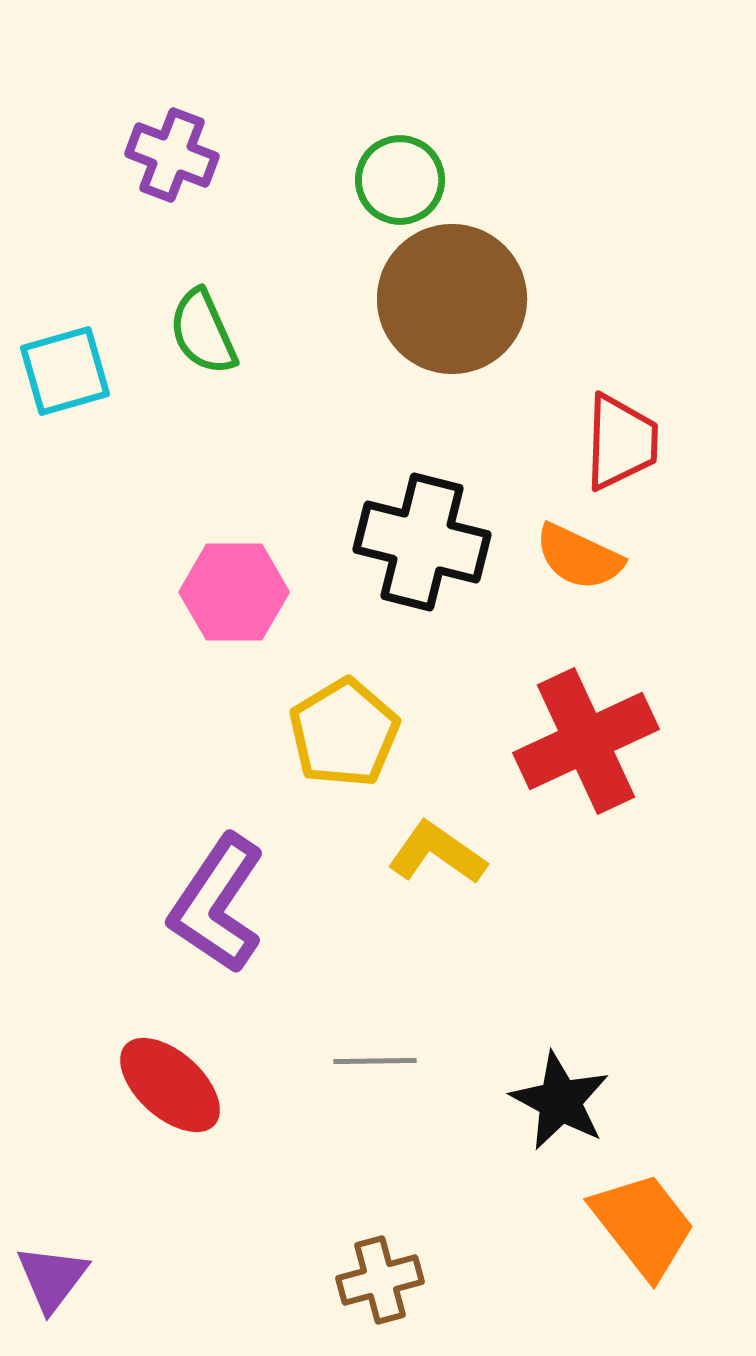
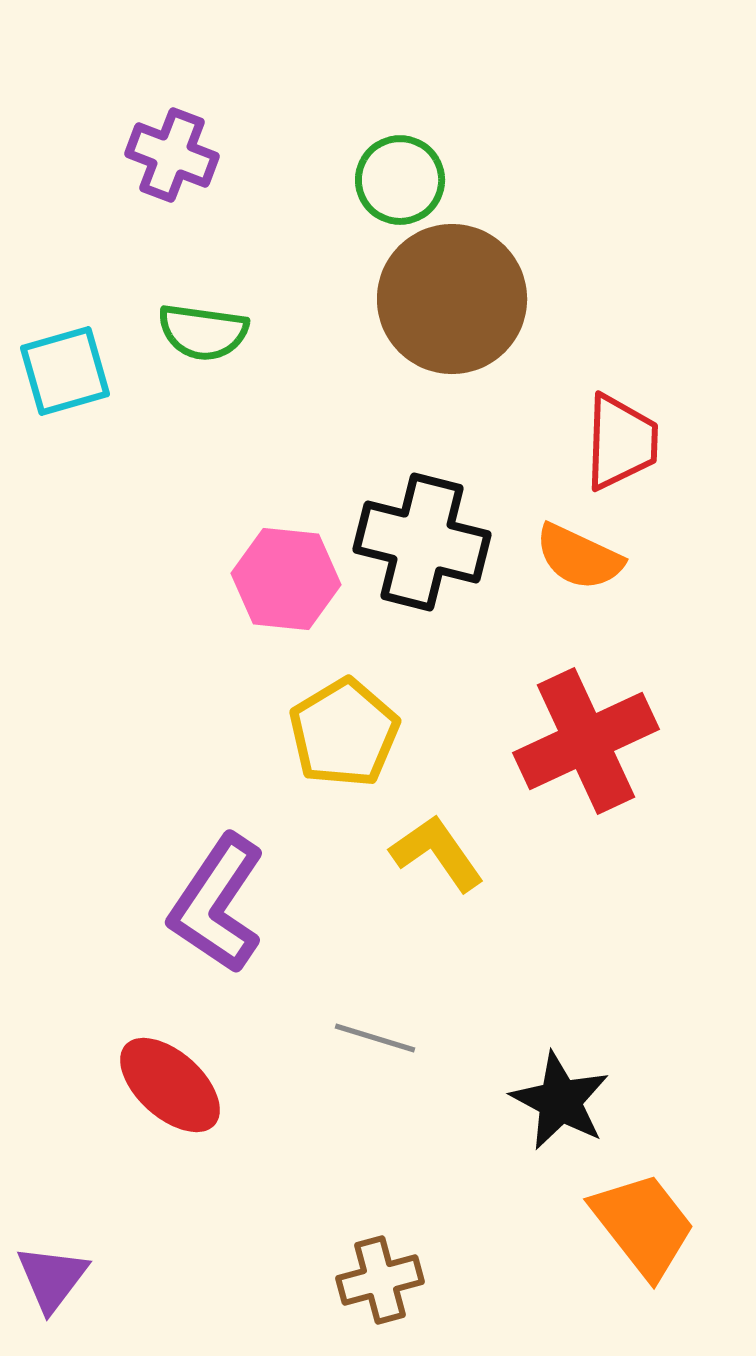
green semicircle: rotated 58 degrees counterclockwise
pink hexagon: moved 52 px right, 13 px up; rotated 6 degrees clockwise
yellow L-shape: rotated 20 degrees clockwise
gray line: moved 23 px up; rotated 18 degrees clockwise
